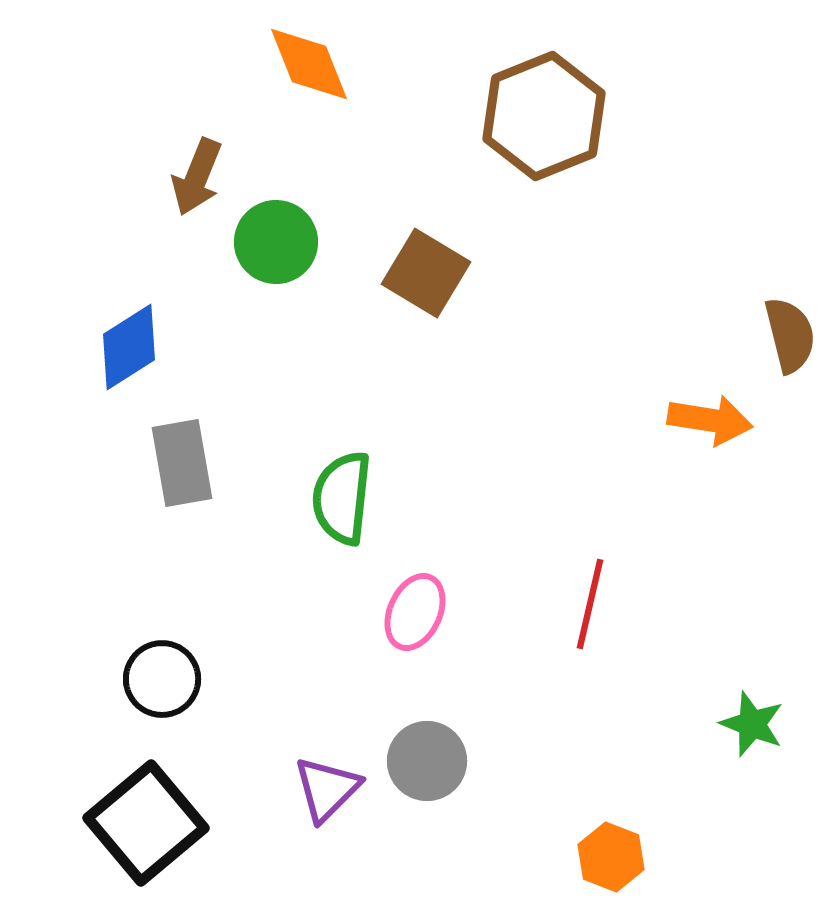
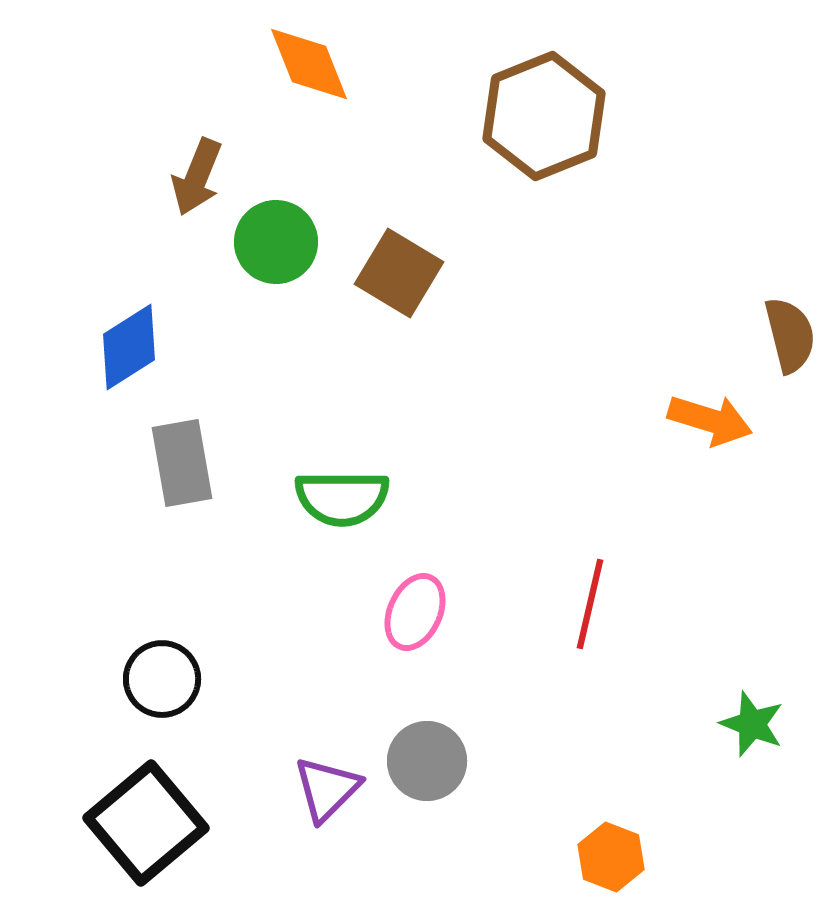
brown square: moved 27 px left
orange arrow: rotated 8 degrees clockwise
green semicircle: rotated 96 degrees counterclockwise
